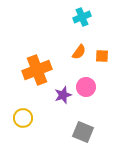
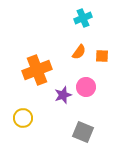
cyan cross: moved 1 px right, 1 px down
